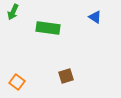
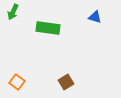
blue triangle: rotated 16 degrees counterclockwise
brown square: moved 6 px down; rotated 14 degrees counterclockwise
